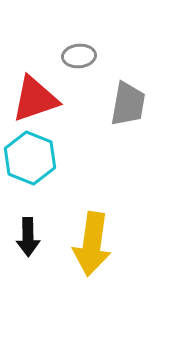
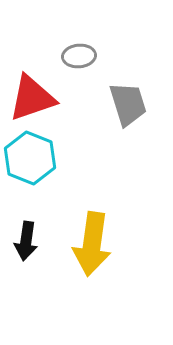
red triangle: moved 3 px left, 1 px up
gray trapezoid: rotated 27 degrees counterclockwise
black arrow: moved 2 px left, 4 px down; rotated 9 degrees clockwise
